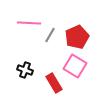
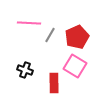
red rectangle: rotated 30 degrees clockwise
